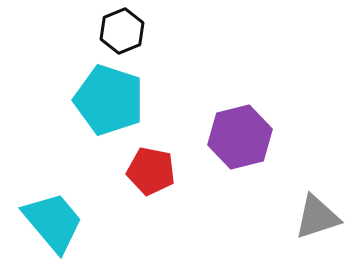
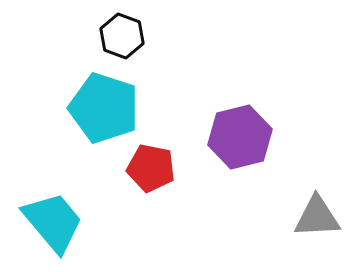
black hexagon: moved 5 px down; rotated 18 degrees counterclockwise
cyan pentagon: moved 5 px left, 8 px down
red pentagon: moved 3 px up
gray triangle: rotated 15 degrees clockwise
